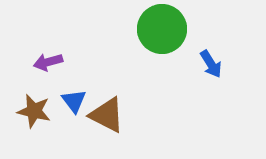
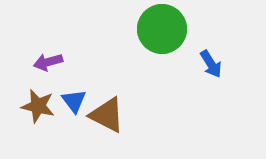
brown star: moved 4 px right, 5 px up
